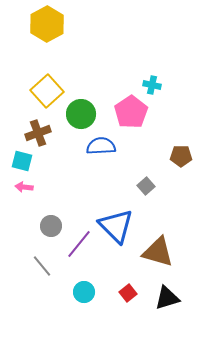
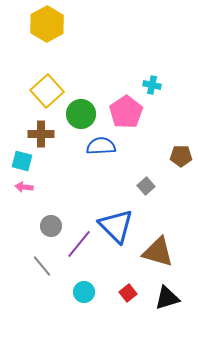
pink pentagon: moved 5 px left
brown cross: moved 3 px right, 1 px down; rotated 20 degrees clockwise
